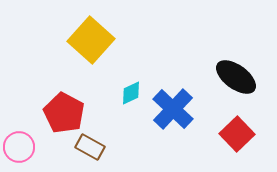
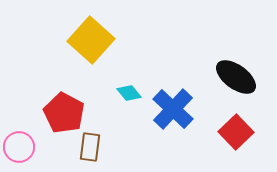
cyan diamond: moved 2 px left; rotated 75 degrees clockwise
red square: moved 1 px left, 2 px up
brown rectangle: rotated 68 degrees clockwise
